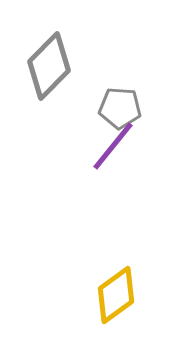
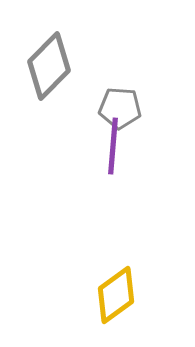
purple line: rotated 34 degrees counterclockwise
